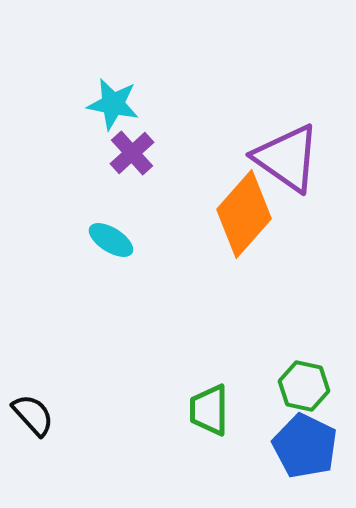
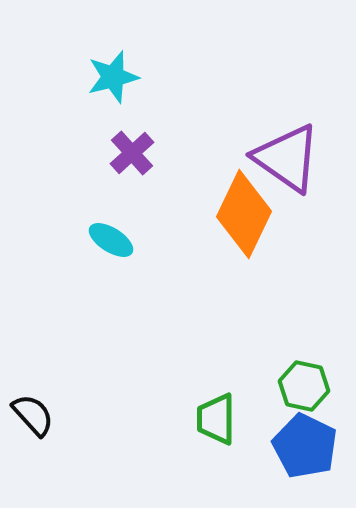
cyan star: moved 27 px up; rotated 26 degrees counterclockwise
orange diamond: rotated 16 degrees counterclockwise
green trapezoid: moved 7 px right, 9 px down
